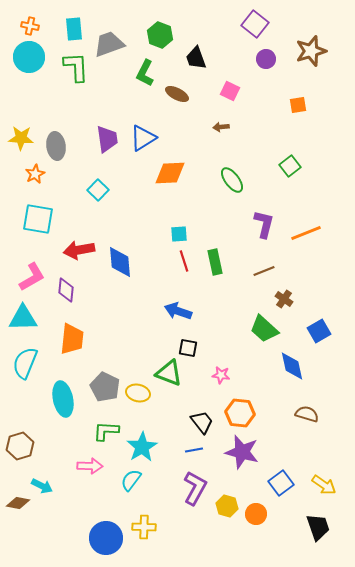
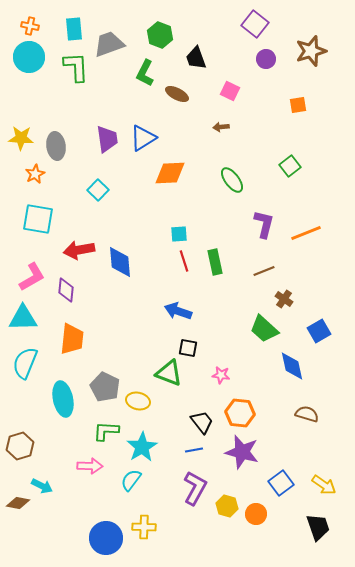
yellow ellipse at (138, 393): moved 8 px down
